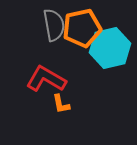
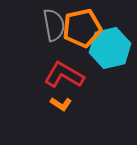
red L-shape: moved 18 px right, 4 px up
orange L-shape: rotated 45 degrees counterclockwise
